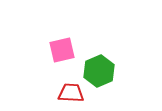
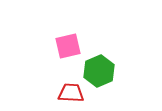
pink square: moved 6 px right, 4 px up
